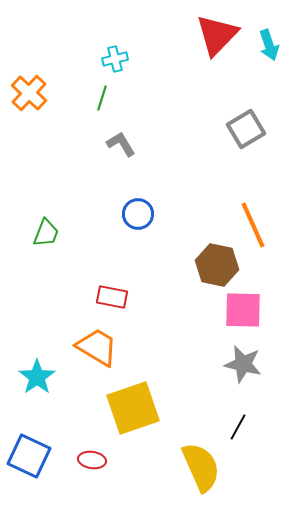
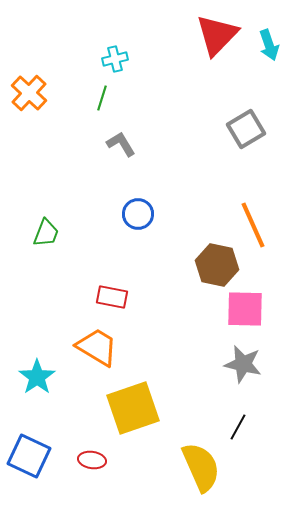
pink square: moved 2 px right, 1 px up
